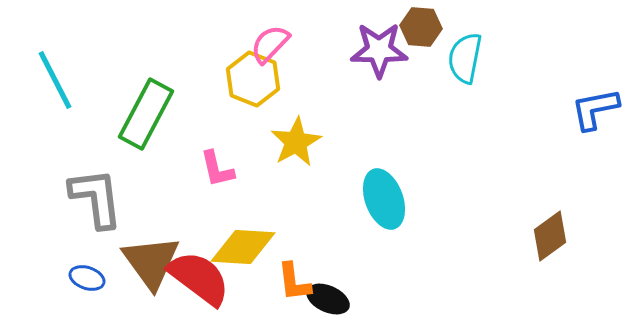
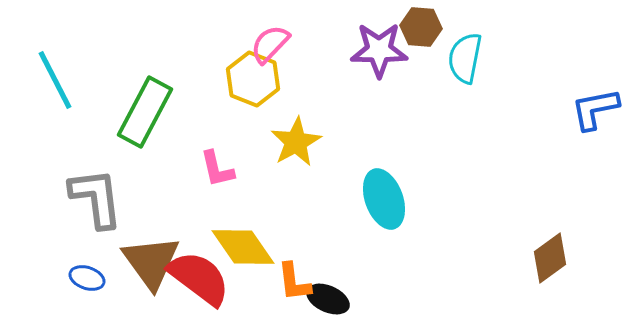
green rectangle: moved 1 px left, 2 px up
brown diamond: moved 22 px down
yellow diamond: rotated 52 degrees clockwise
